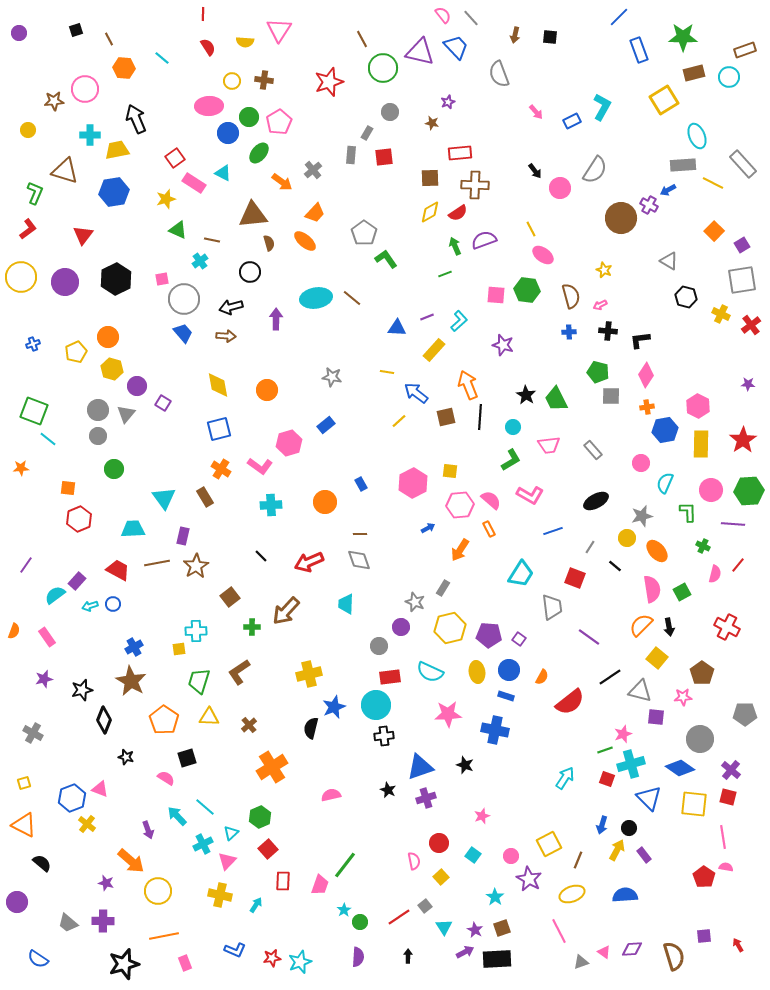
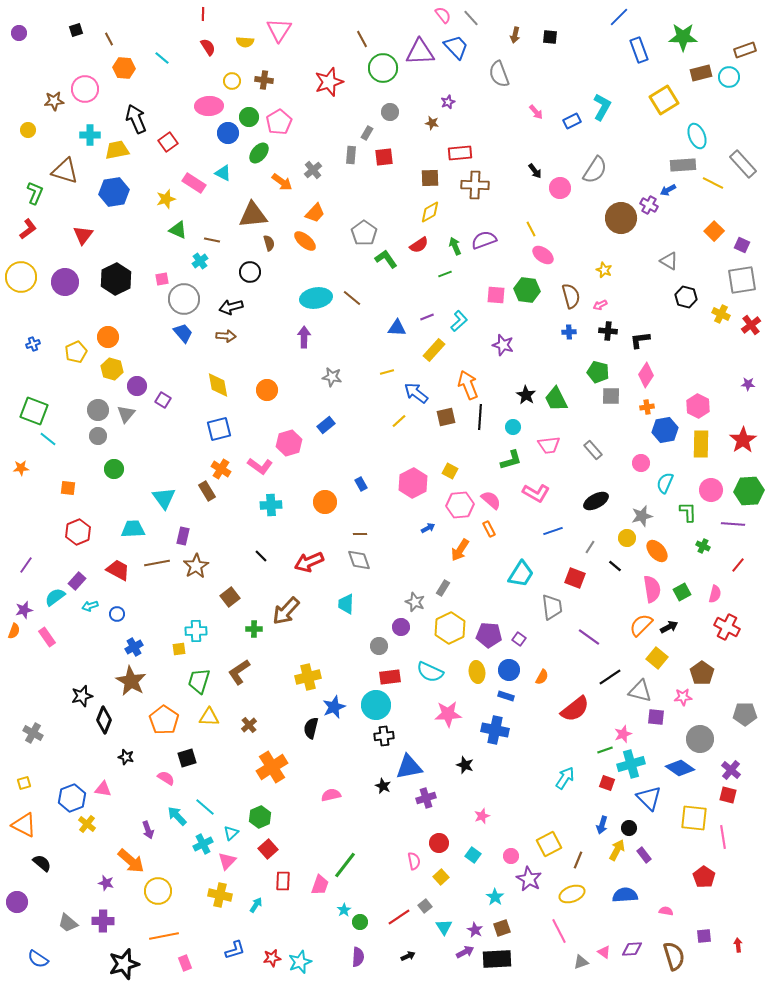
purple triangle at (420, 52): rotated 16 degrees counterclockwise
brown rectangle at (694, 73): moved 7 px right
red square at (175, 158): moved 7 px left, 16 px up
red semicircle at (458, 213): moved 39 px left, 32 px down
purple square at (742, 245): rotated 35 degrees counterclockwise
purple arrow at (276, 319): moved 28 px right, 18 px down
yellow line at (387, 372): rotated 24 degrees counterclockwise
purple square at (163, 403): moved 3 px up
green L-shape at (511, 460): rotated 15 degrees clockwise
yellow square at (450, 471): rotated 21 degrees clockwise
pink L-shape at (530, 495): moved 6 px right, 2 px up
brown rectangle at (205, 497): moved 2 px right, 6 px up
red hexagon at (79, 519): moved 1 px left, 13 px down
pink semicircle at (715, 574): moved 20 px down
cyan semicircle at (55, 595): moved 2 px down
blue circle at (113, 604): moved 4 px right, 10 px down
green cross at (252, 627): moved 2 px right, 2 px down
black arrow at (669, 627): rotated 108 degrees counterclockwise
yellow hexagon at (450, 628): rotated 12 degrees counterclockwise
yellow cross at (309, 674): moved 1 px left, 3 px down
purple star at (44, 679): moved 20 px left, 69 px up
black star at (82, 690): moved 6 px down
red semicircle at (570, 702): moved 5 px right, 7 px down
blue triangle at (420, 767): moved 11 px left; rotated 8 degrees clockwise
red square at (607, 779): moved 4 px down
pink triangle at (100, 789): moved 3 px right; rotated 12 degrees counterclockwise
black star at (388, 790): moved 5 px left, 4 px up
red square at (728, 797): moved 2 px up
yellow square at (694, 804): moved 14 px down
pink semicircle at (726, 867): moved 60 px left, 44 px down
red arrow at (738, 945): rotated 24 degrees clockwise
blue L-shape at (235, 950): rotated 40 degrees counterclockwise
black arrow at (408, 956): rotated 64 degrees clockwise
